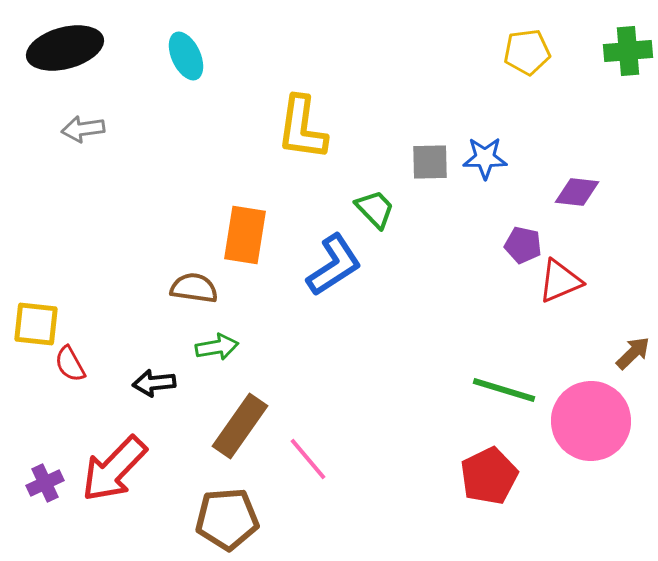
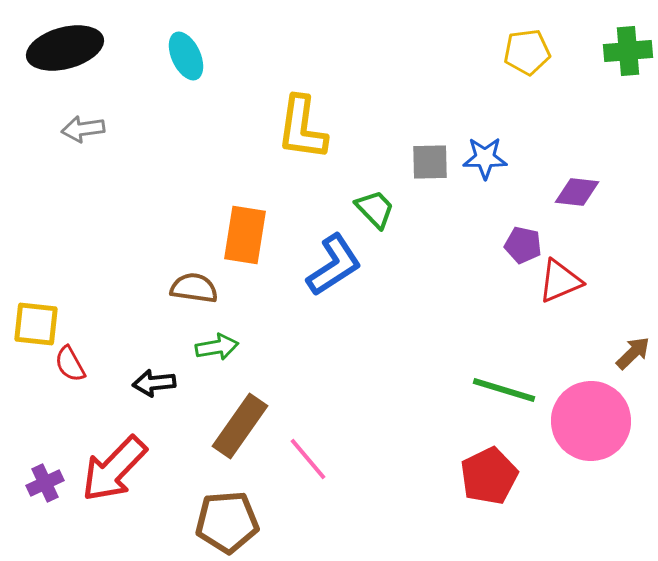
brown pentagon: moved 3 px down
